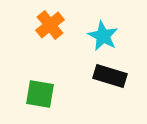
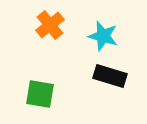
cyan star: rotated 12 degrees counterclockwise
